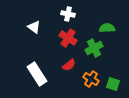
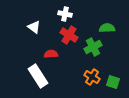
white cross: moved 3 px left
red cross: moved 1 px right, 3 px up
green cross: moved 1 px left, 1 px up
red semicircle: moved 18 px left, 11 px up; rotated 144 degrees counterclockwise
white rectangle: moved 1 px right, 2 px down
orange cross: moved 1 px right, 2 px up
green square: moved 2 px up
